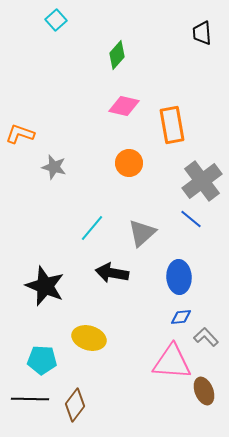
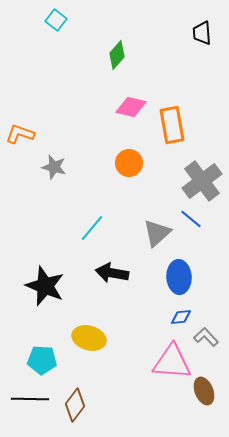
cyan square: rotated 10 degrees counterclockwise
pink diamond: moved 7 px right, 1 px down
gray triangle: moved 15 px right
